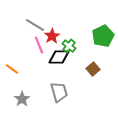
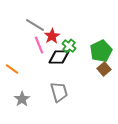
green pentagon: moved 2 px left, 15 px down
brown square: moved 11 px right
